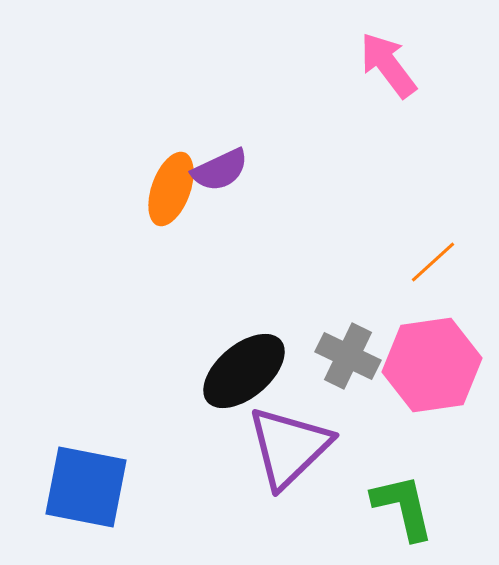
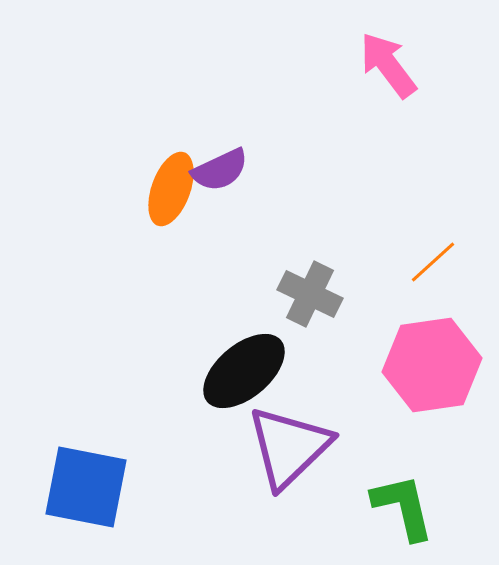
gray cross: moved 38 px left, 62 px up
